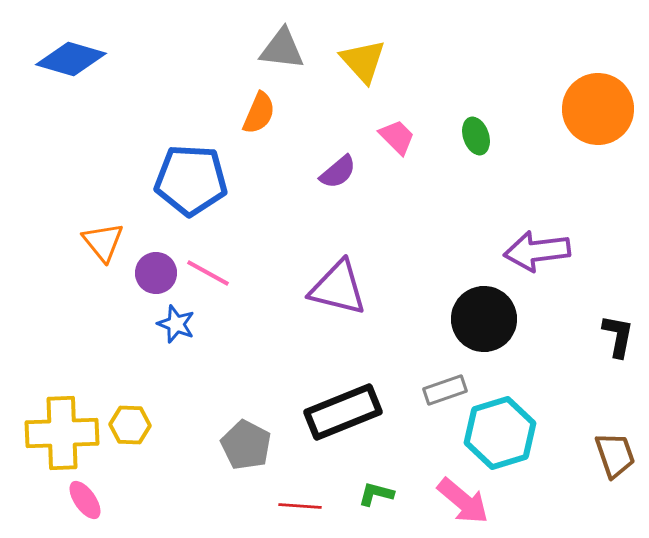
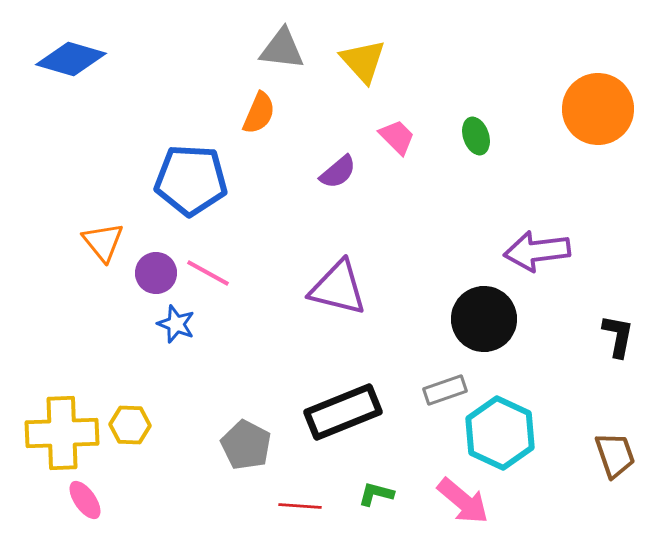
cyan hexagon: rotated 18 degrees counterclockwise
